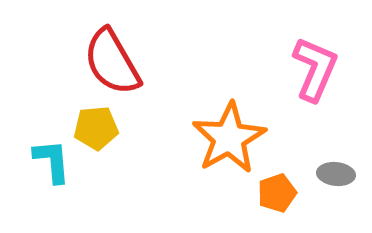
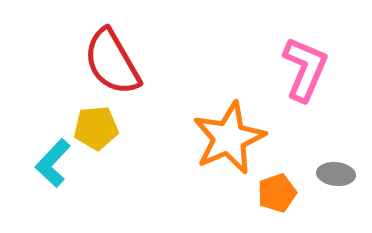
pink L-shape: moved 10 px left
orange star: rotated 6 degrees clockwise
cyan L-shape: moved 1 px right, 2 px down; rotated 132 degrees counterclockwise
